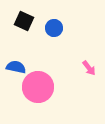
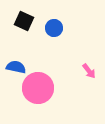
pink arrow: moved 3 px down
pink circle: moved 1 px down
